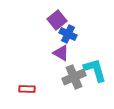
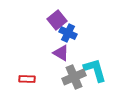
blue cross: moved 1 px up
red rectangle: moved 10 px up
